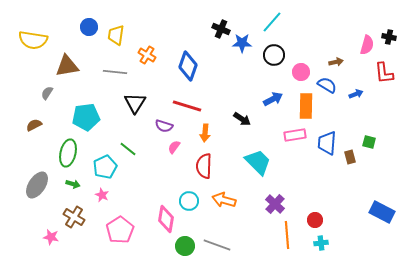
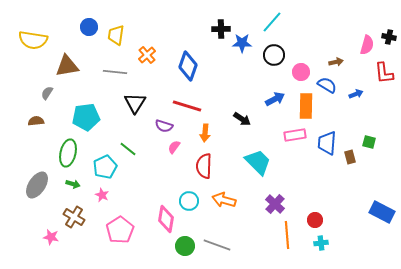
black cross at (221, 29): rotated 24 degrees counterclockwise
orange cross at (147, 55): rotated 18 degrees clockwise
blue arrow at (273, 99): moved 2 px right
brown semicircle at (34, 125): moved 2 px right, 4 px up; rotated 21 degrees clockwise
